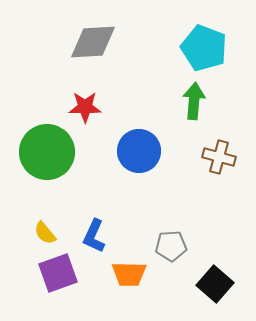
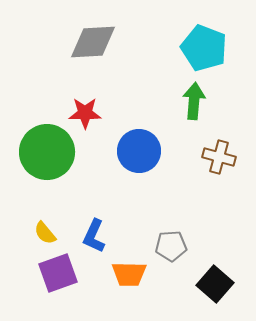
red star: moved 6 px down
